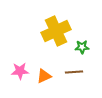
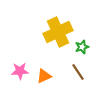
yellow cross: moved 2 px right, 1 px down
green star: rotated 16 degrees counterclockwise
brown line: moved 4 px right; rotated 60 degrees clockwise
